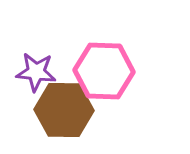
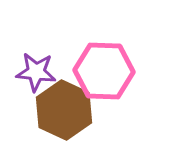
brown hexagon: rotated 24 degrees clockwise
